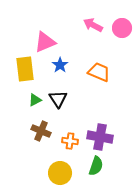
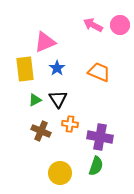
pink circle: moved 2 px left, 3 px up
blue star: moved 3 px left, 3 px down
orange cross: moved 17 px up
